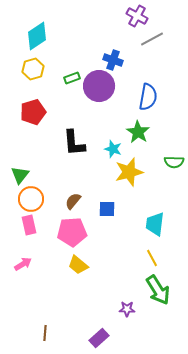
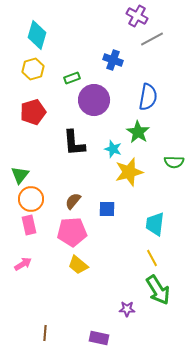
cyan diamond: moved 1 px up; rotated 40 degrees counterclockwise
purple circle: moved 5 px left, 14 px down
purple rectangle: rotated 54 degrees clockwise
